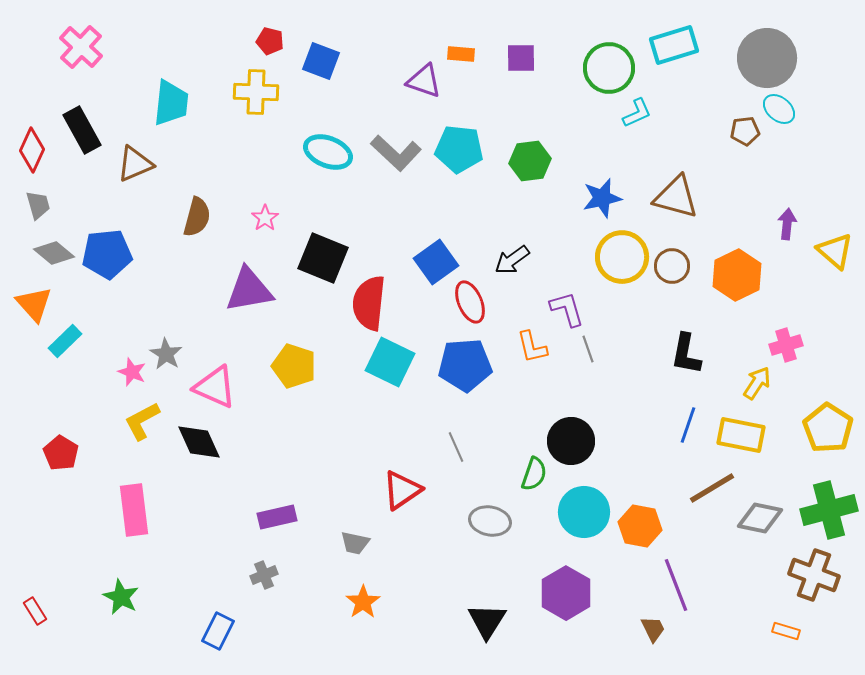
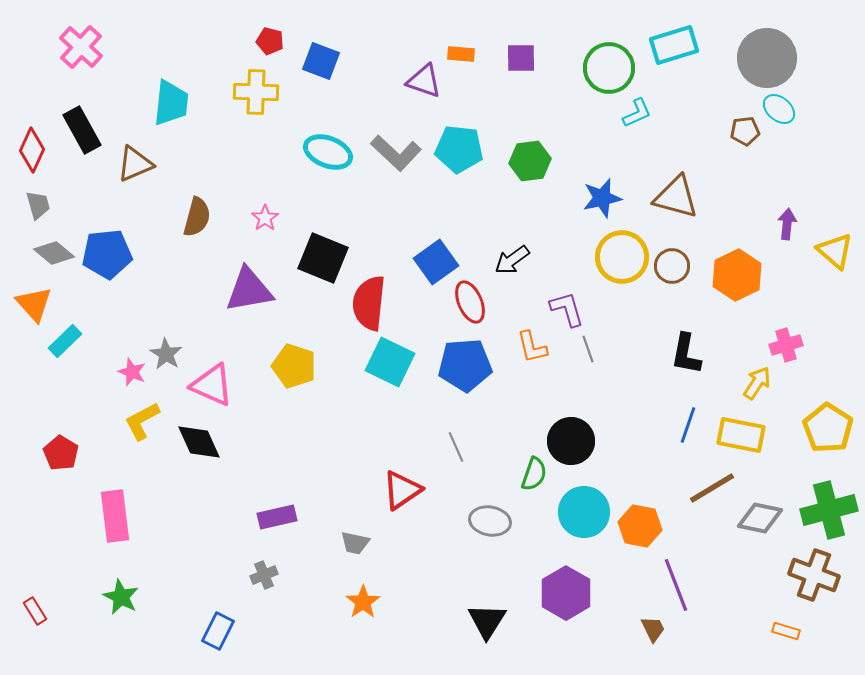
pink triangle at (215, 387): moved 3 px left, 2 px up
pink rectangle at (134, 510): moved 19 px left, 6 px down
